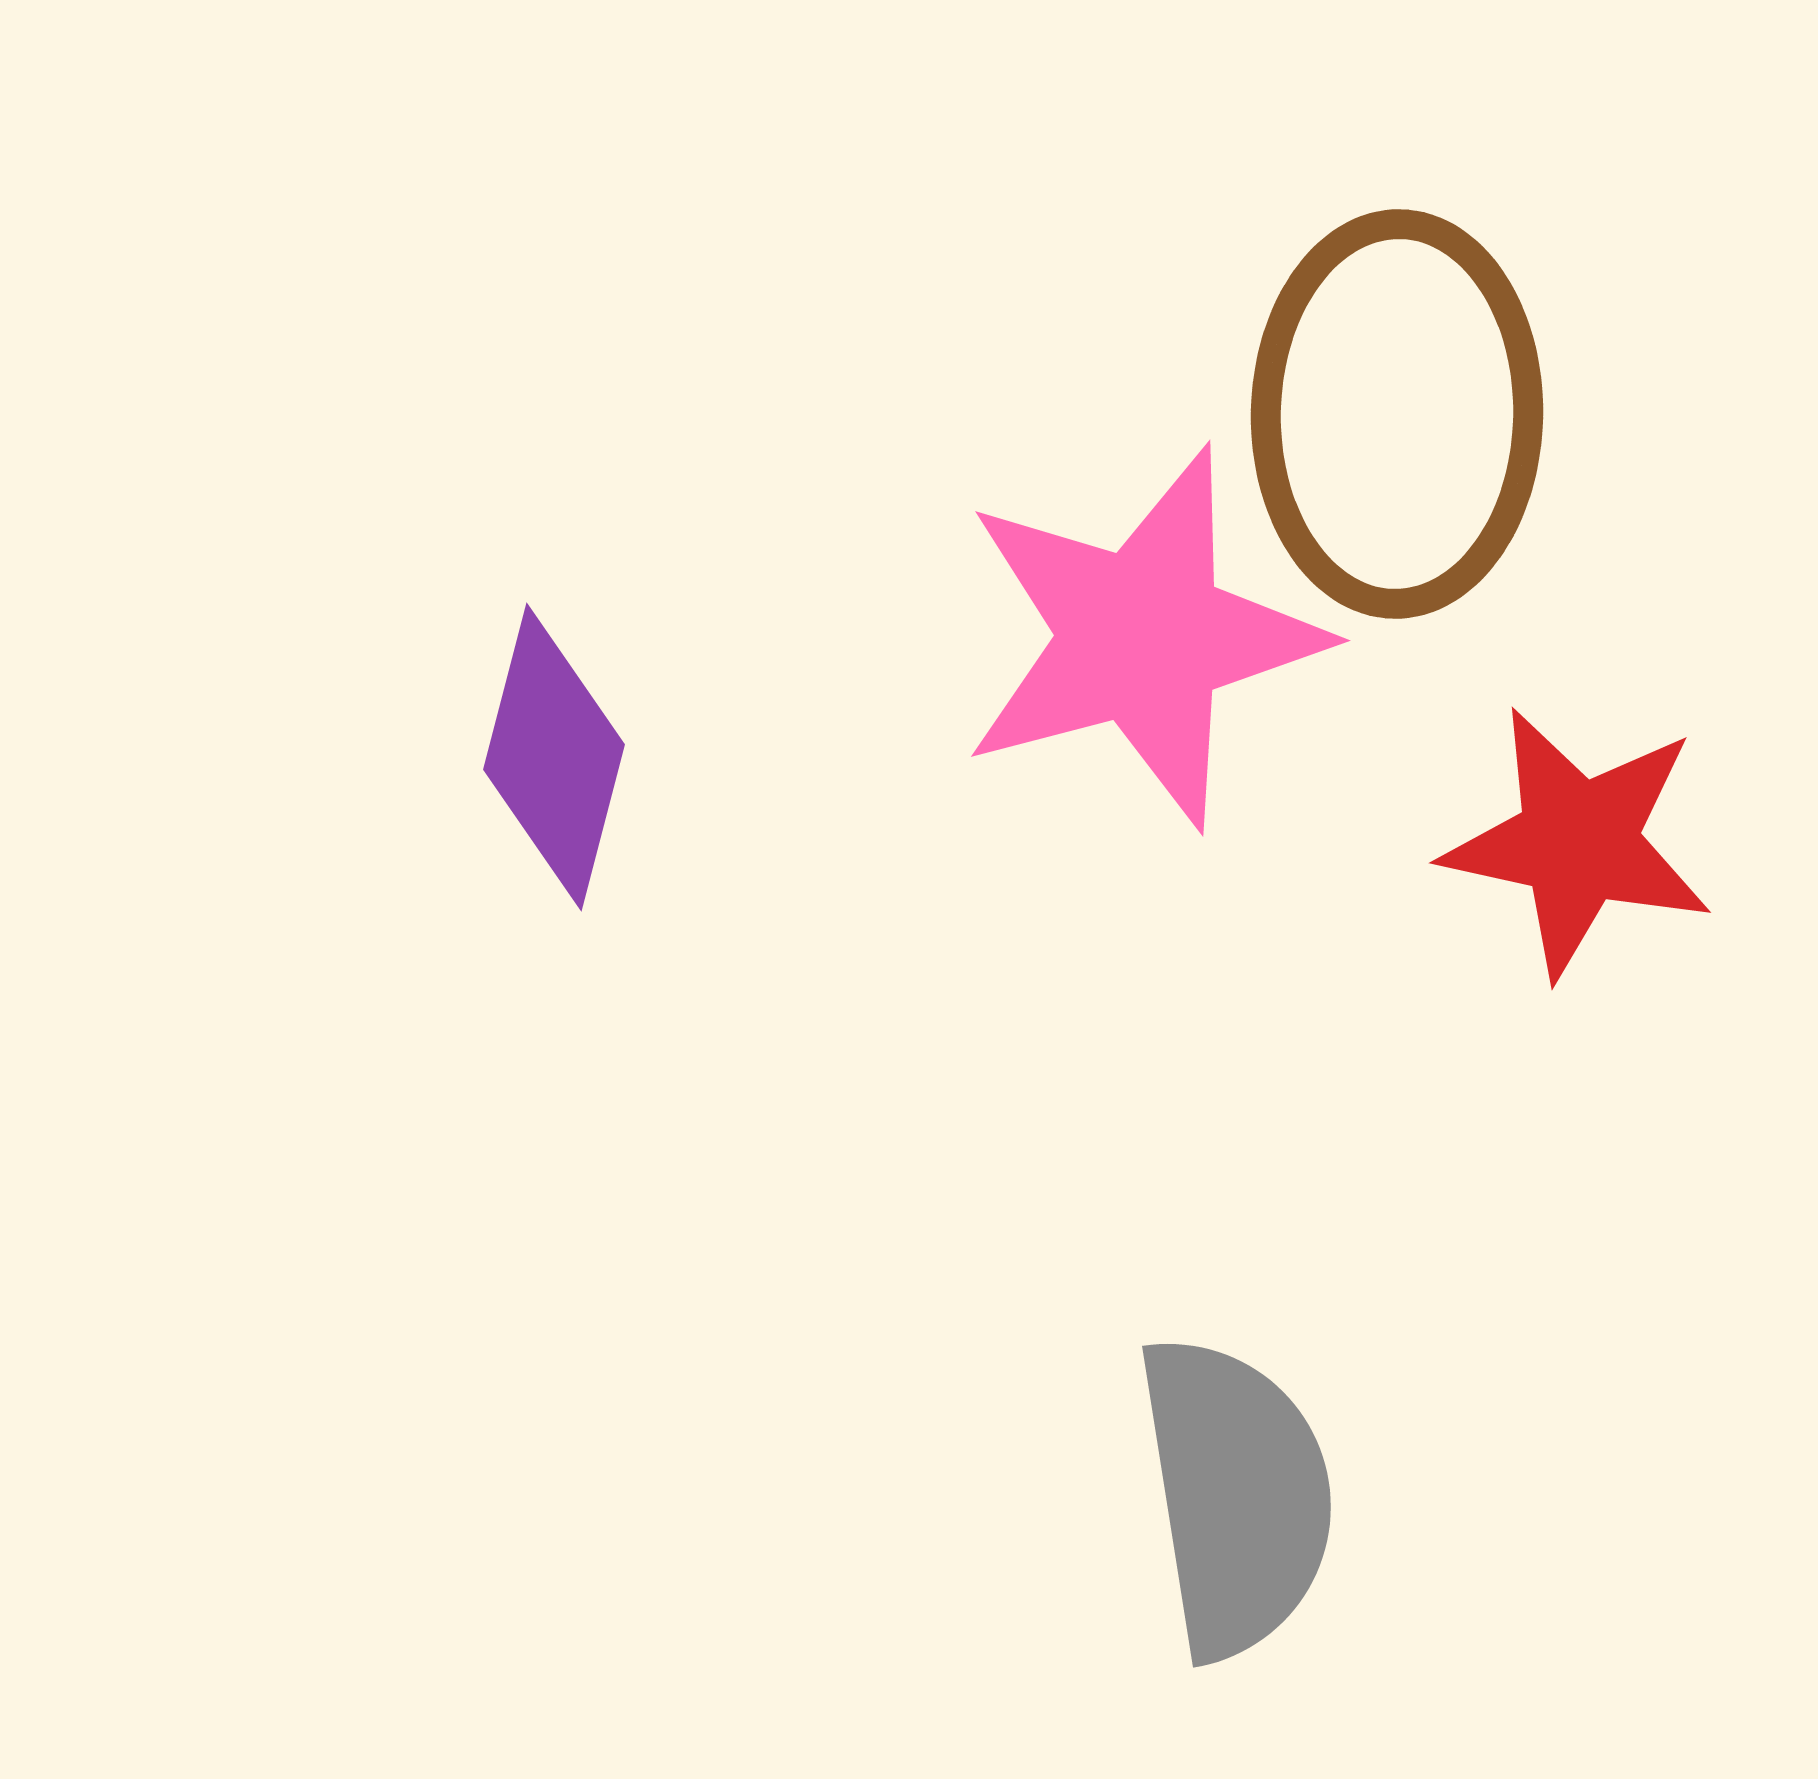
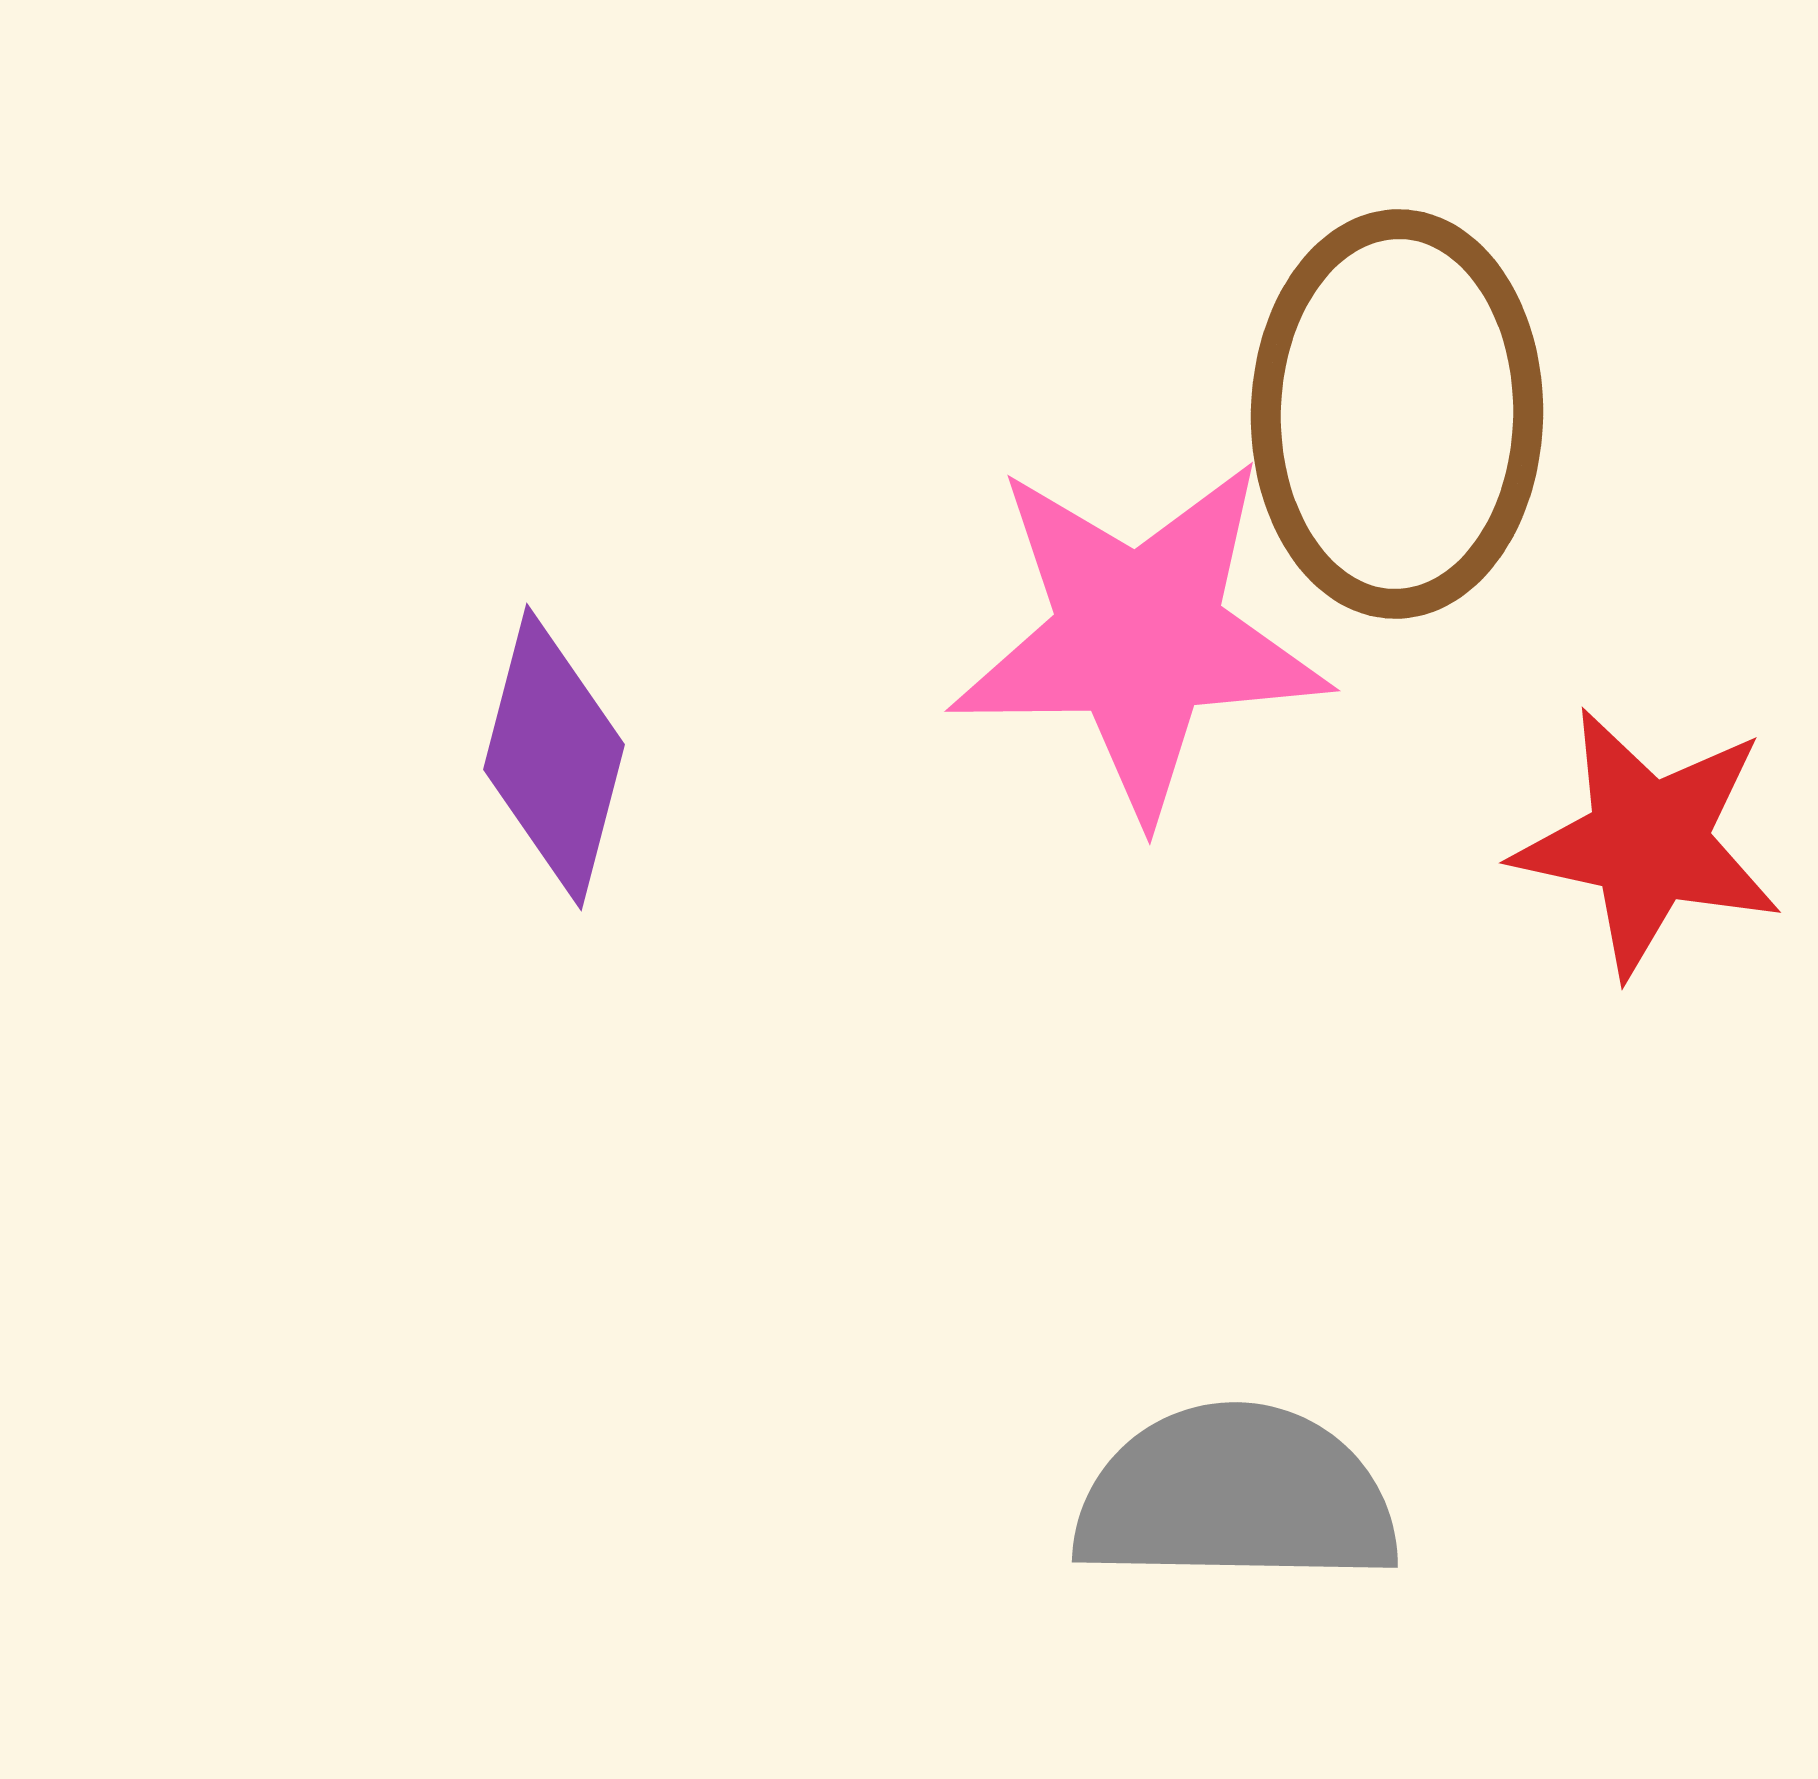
pink star: moved 3 px left; rotated 14 degrees clockwise
red star: moved 70 px right
gray semicircle: rotated 80 degrees counterclockwise
